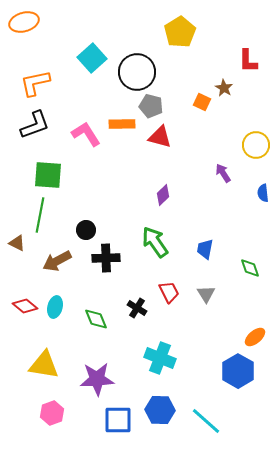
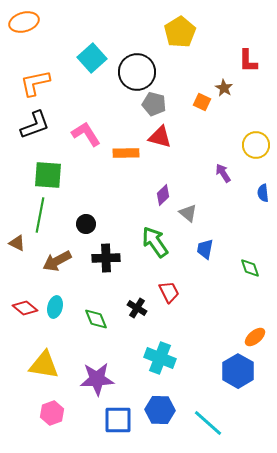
gray pentagon at (151, 106): moved 3 px right, 2 px up
orange rectangle at (122, 124): moved 4 px right, 29 px down
black circle at (86, 230): moved 6 px up
gray triangle at (206, 294): moved 18 px left, 81 px up; rotated 18 degrees counterclockwise
red diamond at (25, 306): moved 2 px down
cyan line at (206, 421): moved 2 px right, 2 px down
